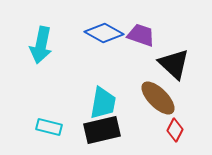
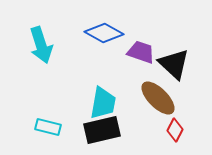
purple trapezoid: moved 17 px down
cyan arrow: rotated 30 degrees counterclockwise
cyan rectangle: moved 1 px left
